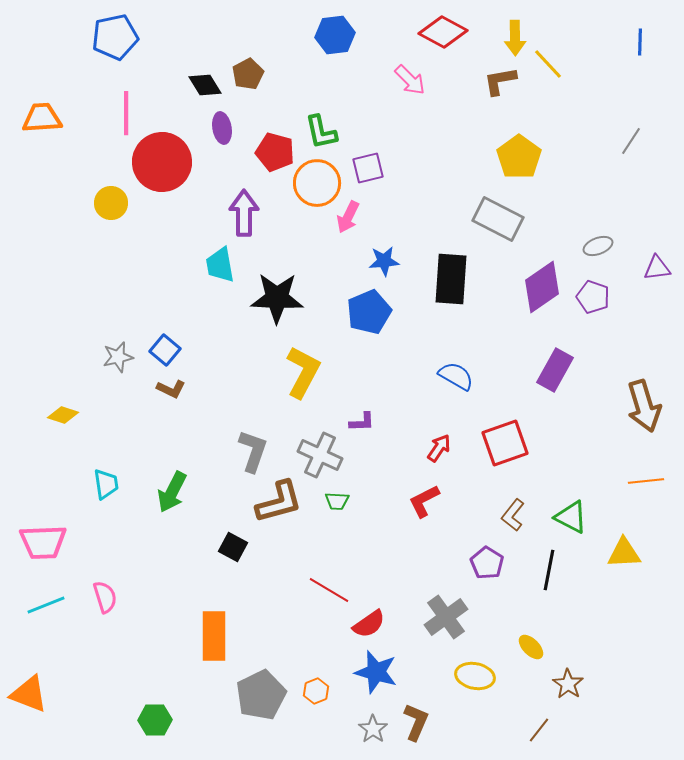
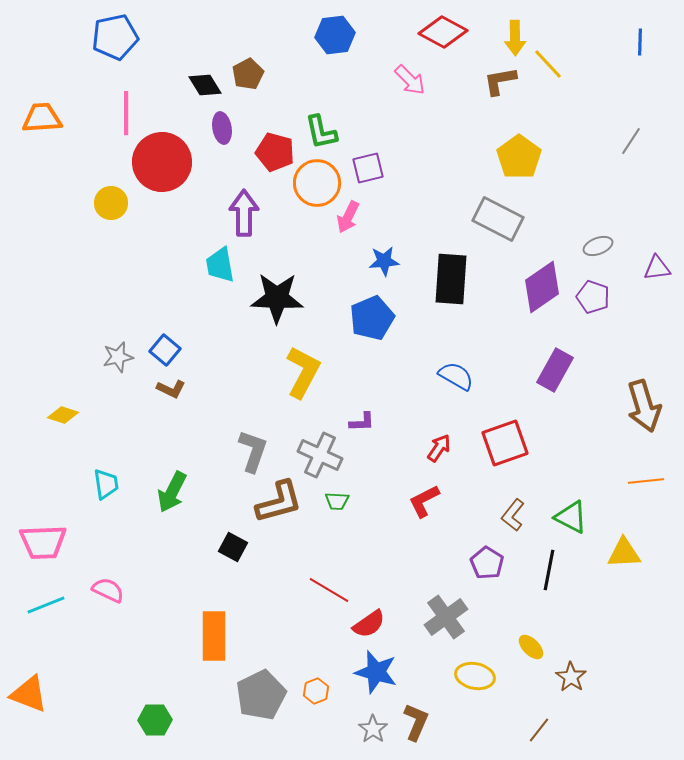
blue pentagon at (369, 312): moved 3 px right, 6 px down
pink semicircle at (105, 597): moved 3 px right, 7 px up; rotated 48 degrees counterclockwise
brown star at (568, 684): moved 3 px right, 7 px up
